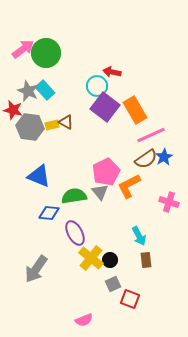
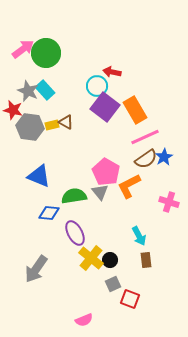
pink line: moved 6 px left, 2 px down
pink pentagon: rotated 16 degrees counterclockwise
